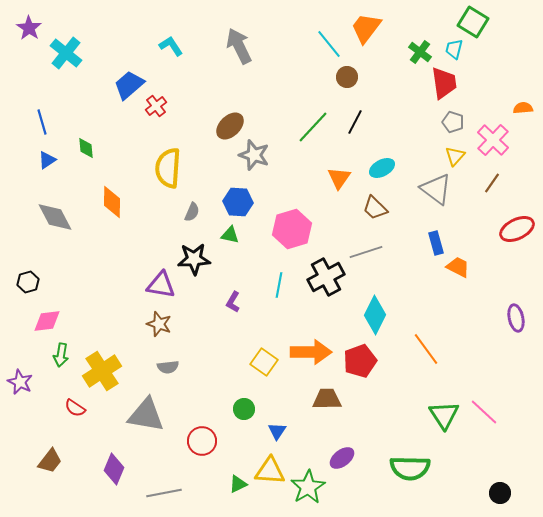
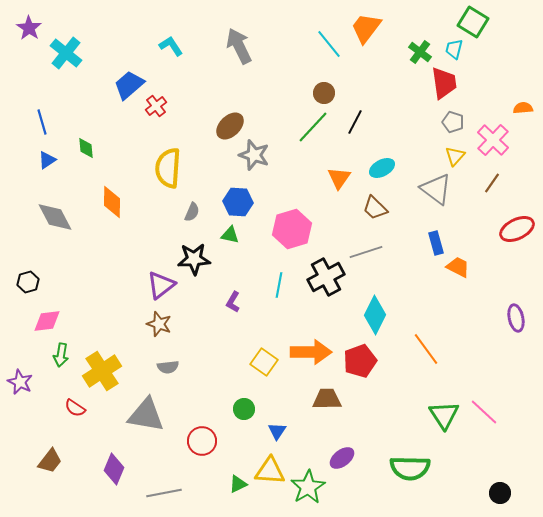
brown circle at (347, 77): moved 23 px left, 16 px down
purple triangle at (161, 285): rotated 48 degrees counterclockwise
